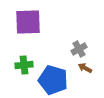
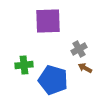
purple square: moved 20 px right, 1 px up
